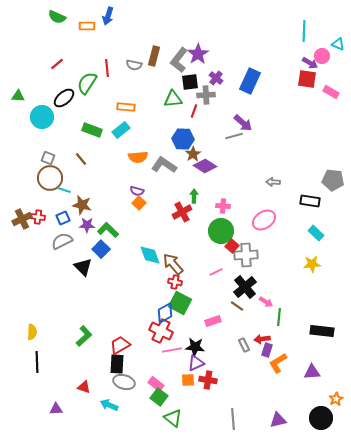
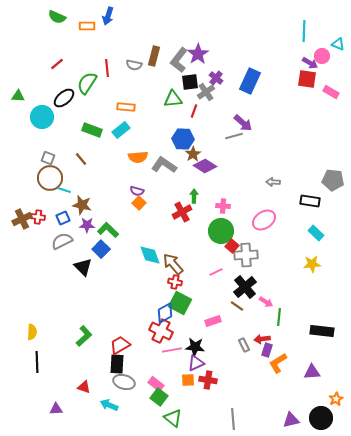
gray cross at (206, 95): moved 3 px up; rotated 30 degrees counterclockwise
purple triangle at (278, 420): moved 13 px right
